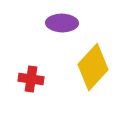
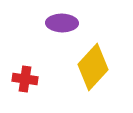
red cross: moved 6 px left
